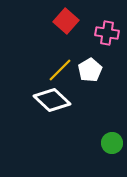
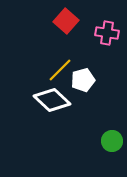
white pentagon: moved 7 px left, 10 px down; rotated 15 degrees clockwise
green circle: moved 2 px up
